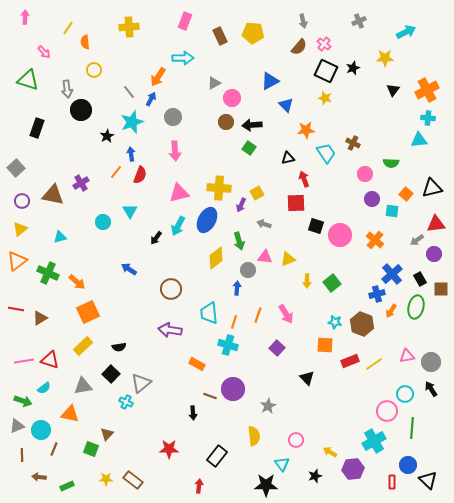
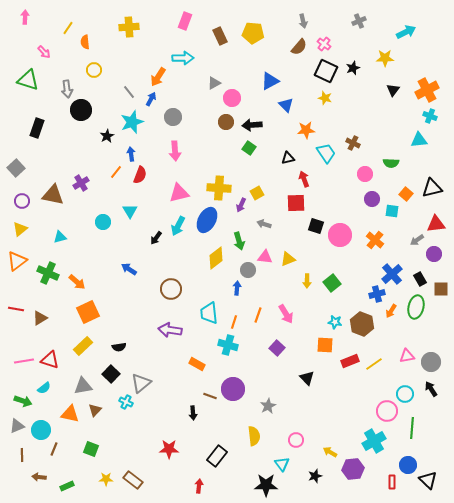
cyan cross at (428, 118): moved 2 px right, 2 px up; rotated 16 degrees clockwise
brown triangle at (107, 434): moved 12 px left, 24 px up
